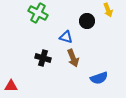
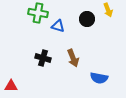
green cross: rotated 18 degrees counterclockwise
black circle: moved 2 px up
blue triangle: moved 8 px left, 11 px up
blue semicircle: rotated 30 degrees clockwise
